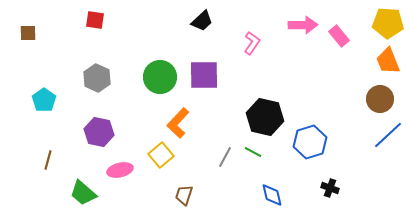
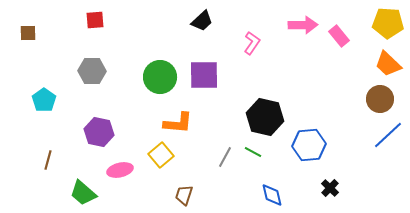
red square: rotated 12 degrees counterclockwise
orange trapezoid: moved 3 px down; rotated 24 degrees counterclockwise
gray hexagon: moved 5 px left, 7 px up; rotated 24 degrees counterclockwise
orange L-shape: rotated 128 degrees counterclockwise
blue hexagon: moved 1 px left, 3 px down; rotated 12 degrees clockwise
black cross: rotated 24 degrees clockwise
